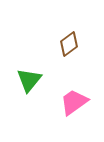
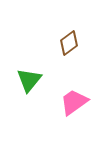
brown diamond: moved 1 px up
